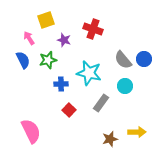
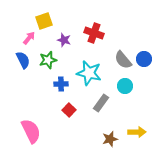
yellow square: moved 2 px left, 1 px down
red cross: moved 1 px right, 4 px down
pink arrow: rotated 72 degrees clockwise
